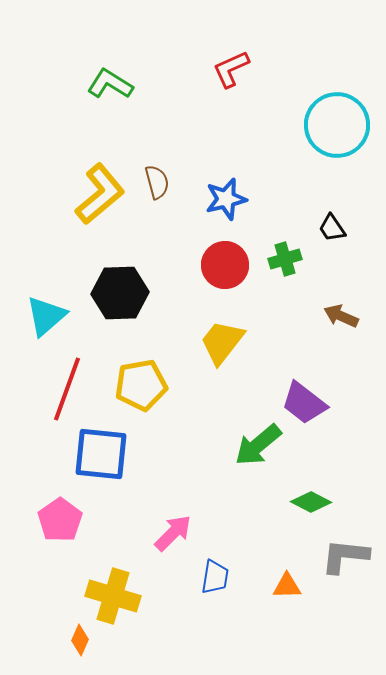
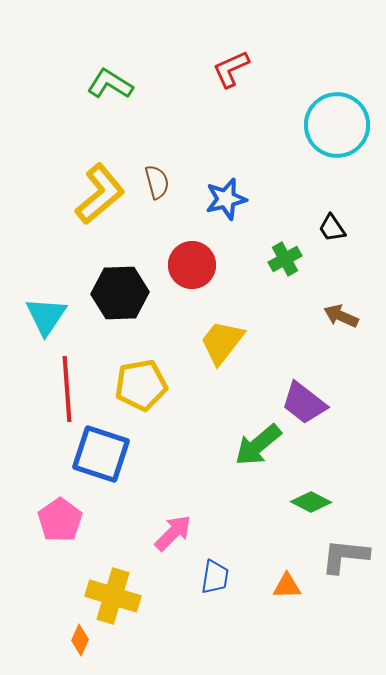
green cross: rotated 12 degrees counterclockwise
red circle: moved 33 px left
cyan triangle: rotated 15 degrees counterclockwise
red line: rotated 24 degrees counterclockwise
blue square: rotated 12 degrees clockwise
